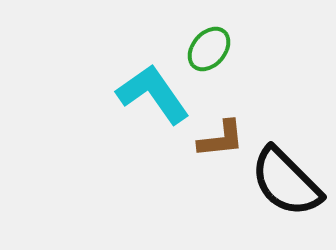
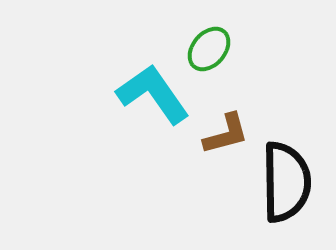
brown L-shape: moved 5 px right, 5 px up; rotated 9 degrees counterclockwise
black semicircle: rotated 136 degrees counterclockwise
